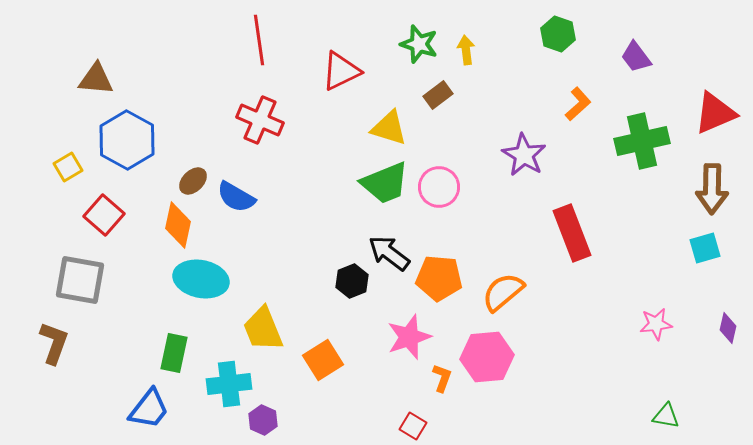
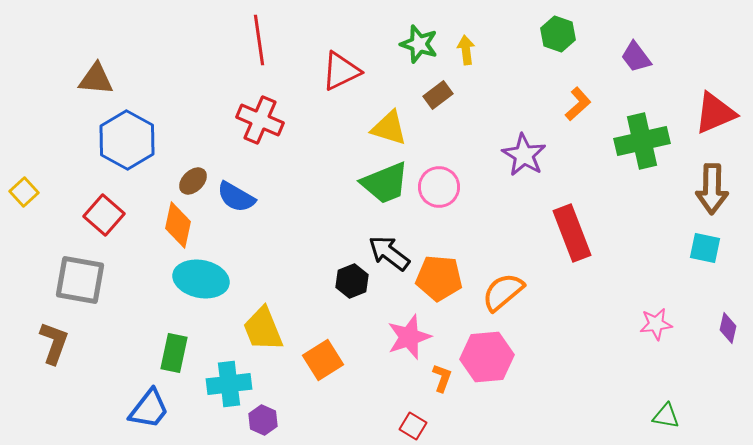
yellow square at (68, 167): moved 44 px left, 25 px down; rotated 12 degrees counterclockwise
cyan square at (705, 248): rotated 28 degrees clockwise
